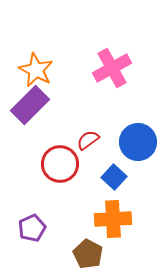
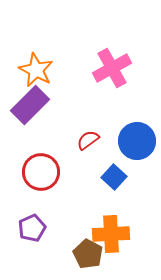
blue circle: moved 1 px left, 1 px up
red circle: moved 19 px left, 8 px down
orange cross: moved 2 px left, 15 px down
